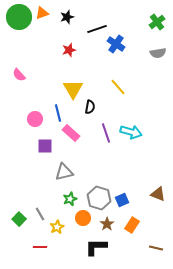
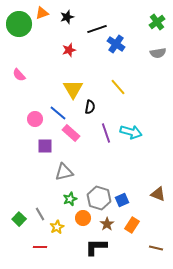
green circle: moved 7 px down
blue line: rotated 36 degrees counterclockwise
